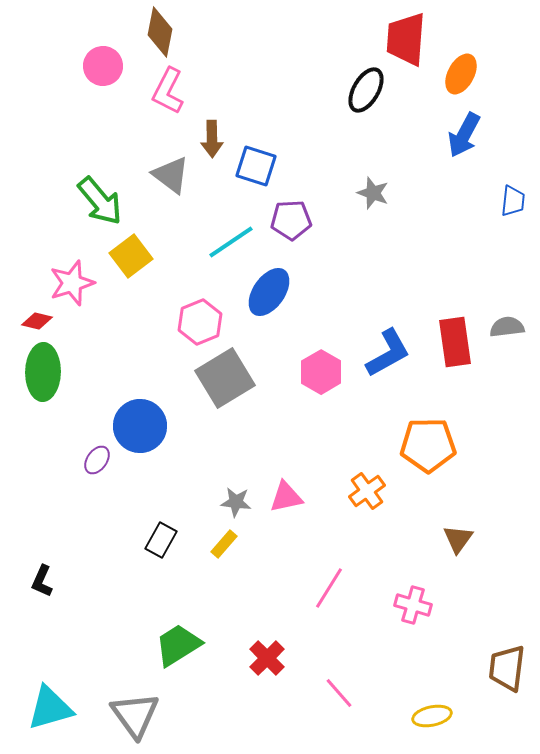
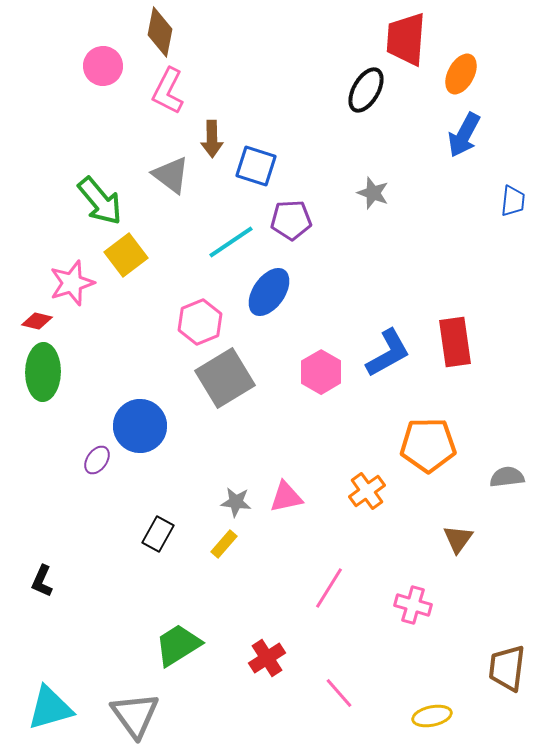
yellow square at (131, 256): moved 5 px left, 1 px up
gray semicircle at (507, 327): moved 150 px down
black rectangle at (161, 540): moved 3 px left, 6 px up
red cross at (267, 658): rotated 12 degrees clockwise
